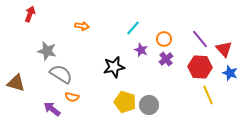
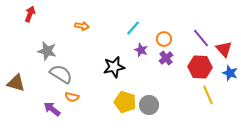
purple line: moved 1 px right, 1 px up
purple cross: moved 1 px up
